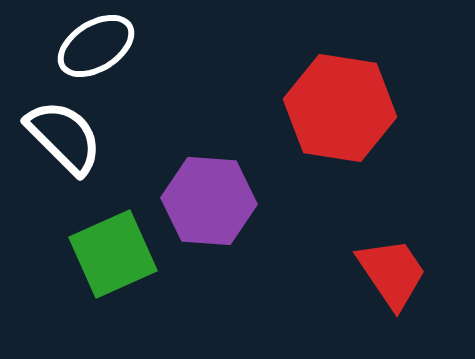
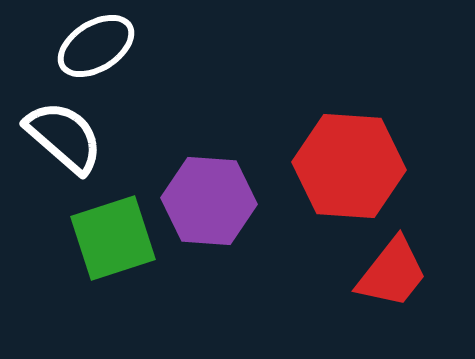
red hexagon: moved 9 px right, 58 px down; rotated 5 degrees counterclockwise
white semicircle: rotated 4 degrees counterclockwise
green square: moved 16 px up; rotated 6 degrees clockwise
red trapezoid: rotated 72 degrees clockwise
